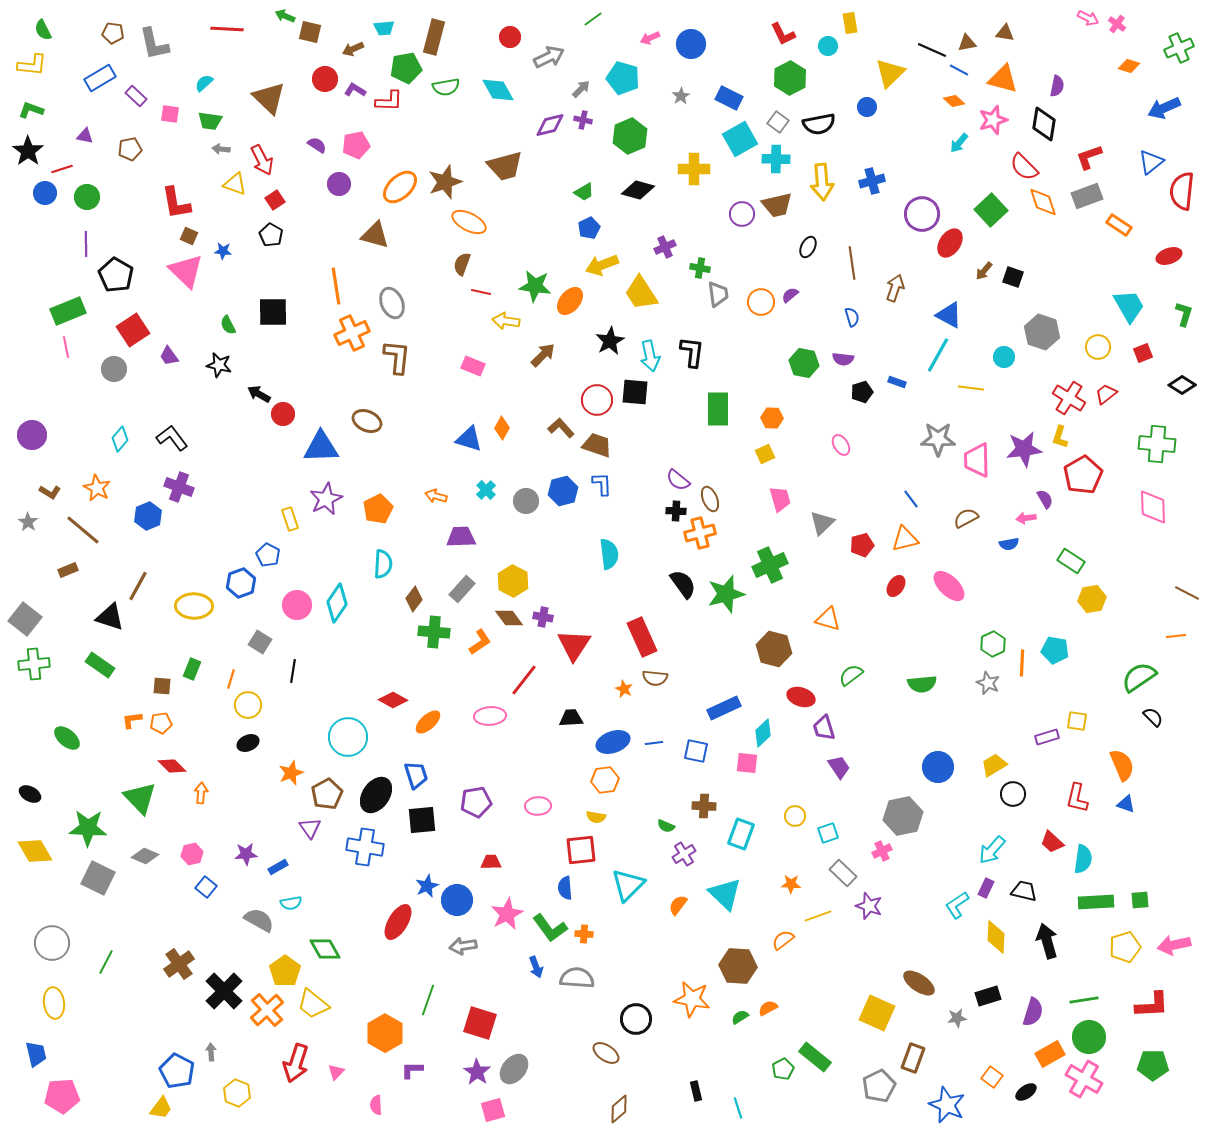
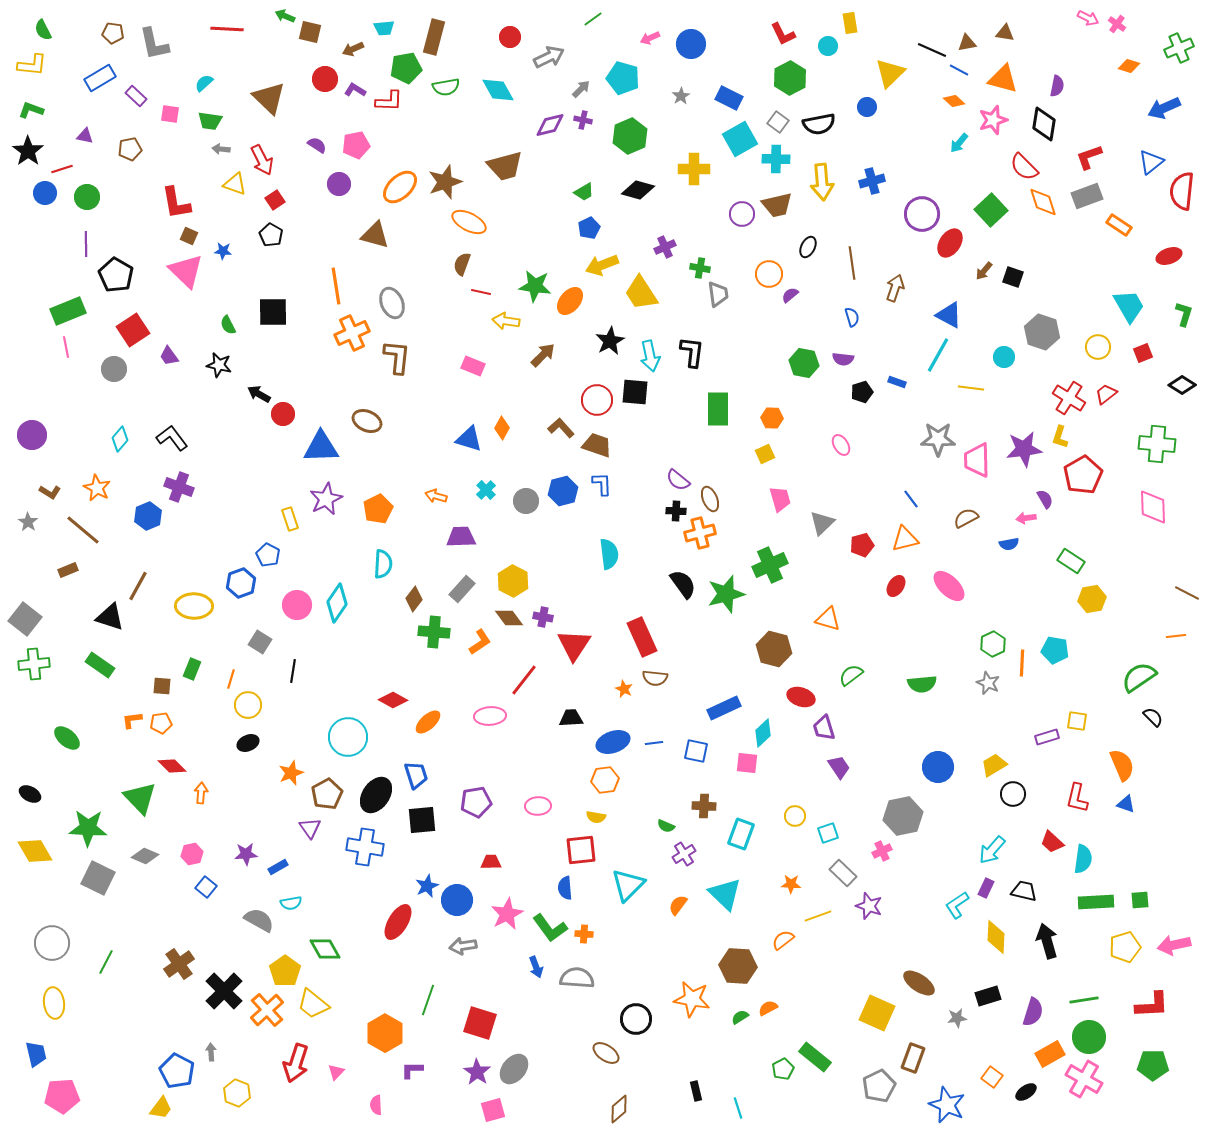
orange circle at (761, 302): moved 8 px right, 28 px up
